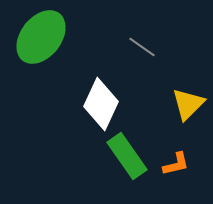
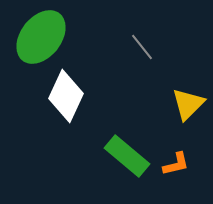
gray line: rotated 16 degrees clockwise
white diamond: moved 35 px left, 8 px up
green rectangle: rotated 15 degrees counterclockwise
